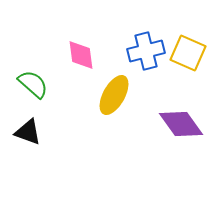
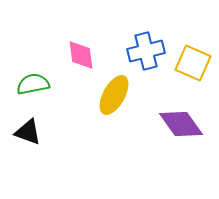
yellow square: moved 5 px right, 10 px down
green semicircle: rotated 52 degrees counterclockwise
